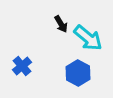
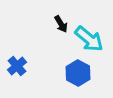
cyan arrow: moved 1 px right, 1 px down
blue cross: moved 5 px left
